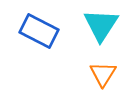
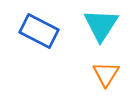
orange triangle: moved 3 px right
